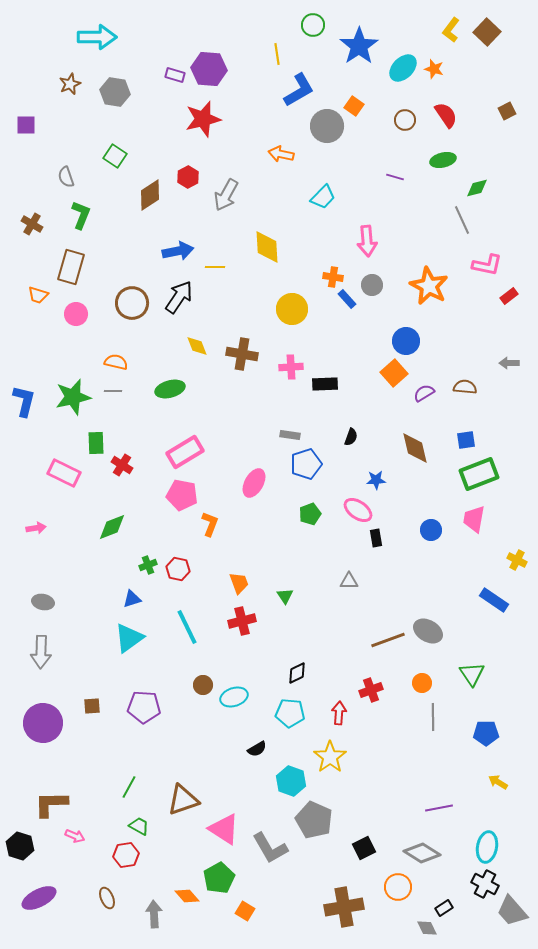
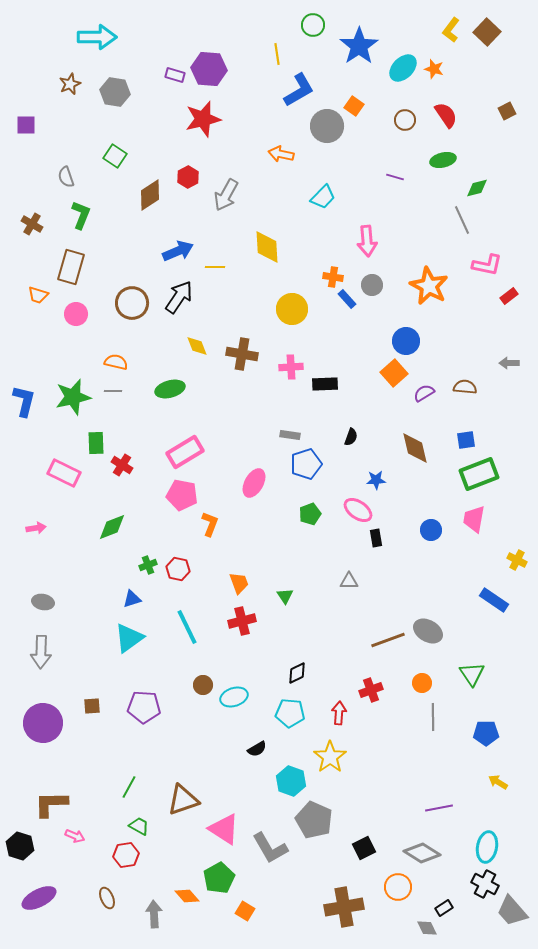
blue arrow at (178, 251): rotated 12 degrees counterclockwise
